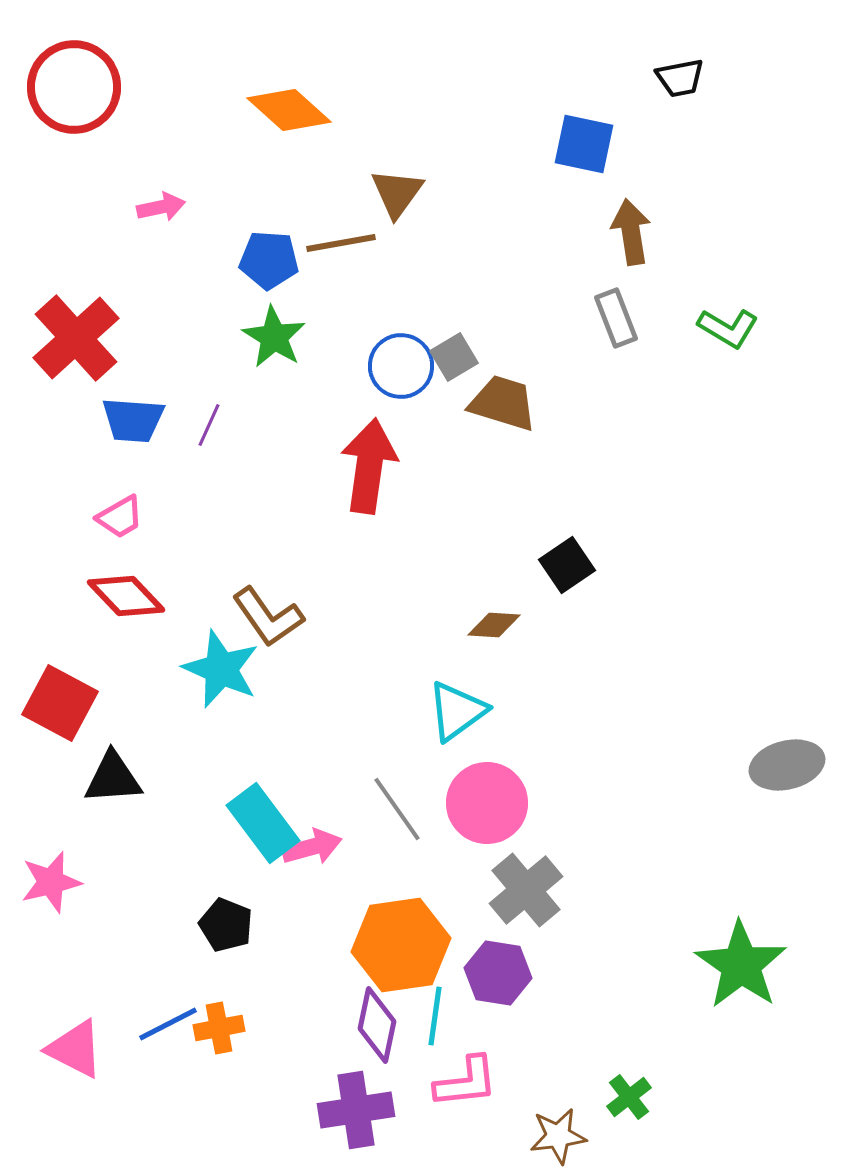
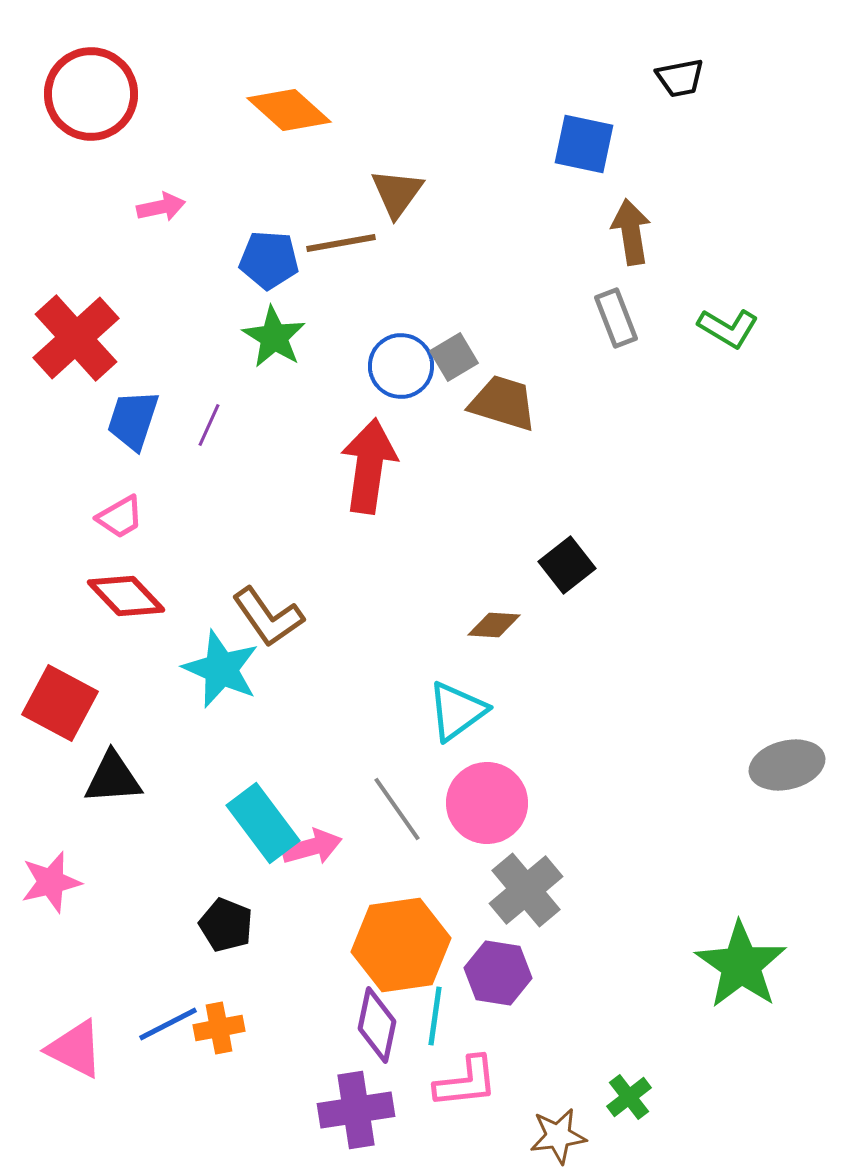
red circle at (74, 87): moved 17 px right, 7 px down
blue trapezoid at (133, 420): rotated 104 degrees clockwise
black square at (567, 565): rotated 4 degrees counterclockwise
